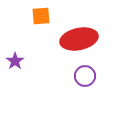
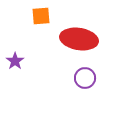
red ellipse: rotated 21 degrees clockwise
purple circle: moved 2 px down
